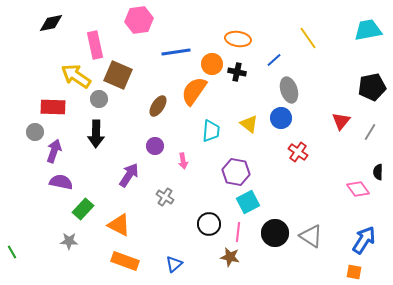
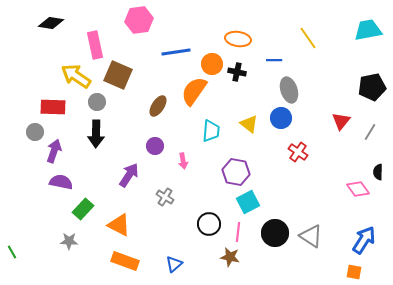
black diamond at (51, 23): rotated 20 degrees clockwise
blue line at (274, 60): rotated 42 degrees clockwise
gray circle at (99, 99): moved 2 px left, 3 px down
